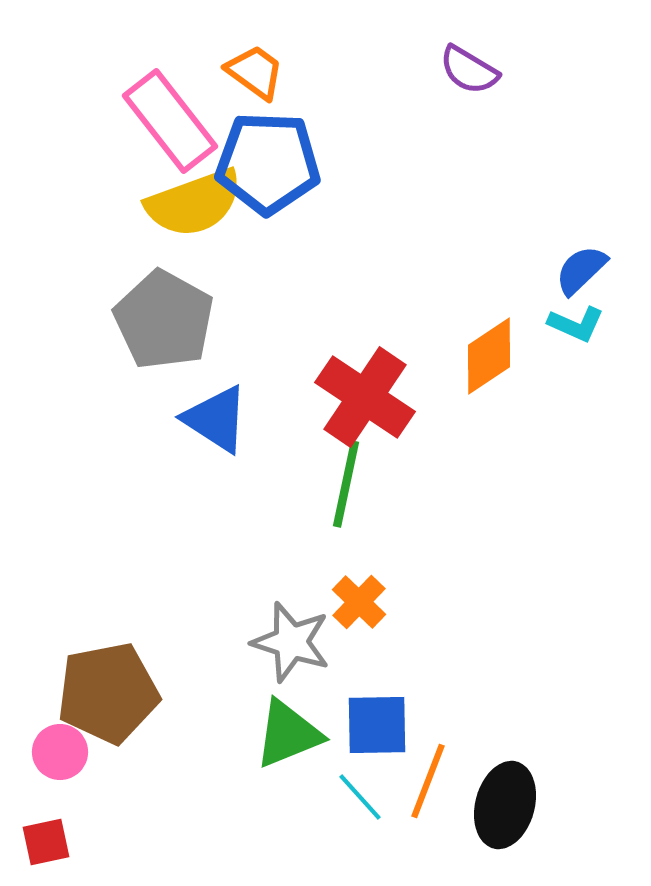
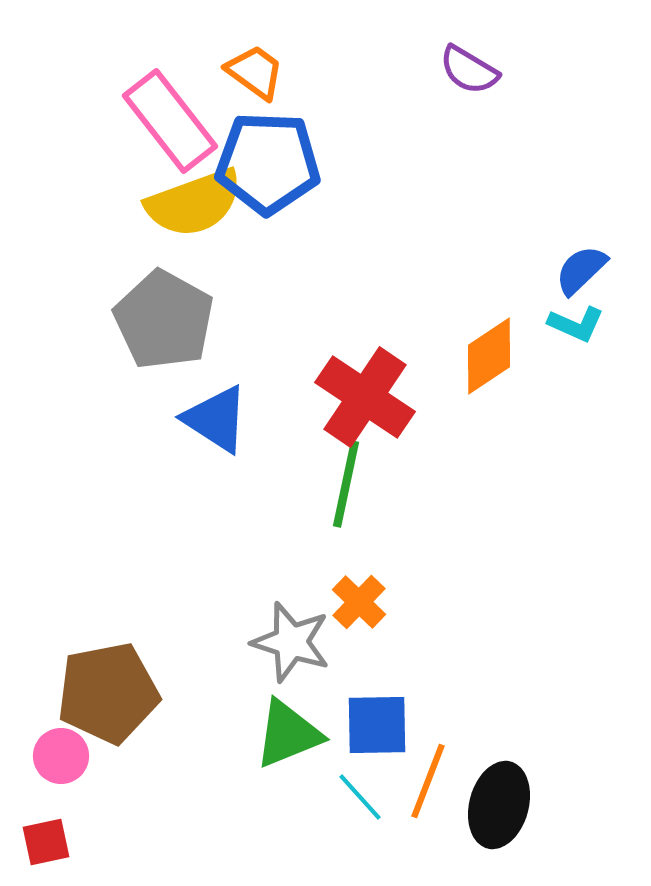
pink circle: moved 1 px right, 4 px down
black ellipse: moved 6 px left
